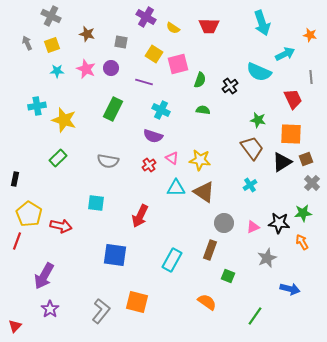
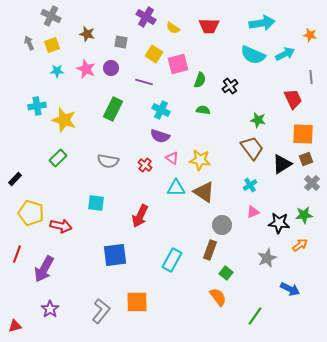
cyan arrow at (262, 23): rotated 80 degrees counterclockwise
gray arrow at (27, 43): moved 2 px right
cyan semicircle at (259, 72): moved 6 px left, 17 px up
orange square at (291, 134): moved 12 px right
purple semicircle at (153, 136): moved 7 px right
black triangle at (282, 162): moved 2 px down
red cross at (149, 165): moved 4 px left; rotated 16 degrees counterclockwise
black rectangle at (15, 179): rotated 32 degrees clockwise
green star at (303, 213): moved 1 px right, 2 px down
yellow pentagon at (29, 214): moved 2 px right, 1 px up; rotated 15 degrees counterclockwise
gray circle at (224, 223): moved 2 px left, 2 px down
pink triangle at (253, 227): moved 15 px up
red line at (17, 241): moved 13 px down
orange arrow at (302, 242): moved 2 px left, 3 px down; rotated 84 degrees clockwise
blue square at (115, 255): rotated 15 degrees counterclockwise
purple arrow at (44, 276): moved 7 px up
green square at (228, 276): moved 2 px left, 3 px up; rotated 16 degrees clockwise
blue arrow at (290, 289): rotated 12 degrees clockwise
orange square at (137, 302): rotated 15 degrees counterclockwise
orange semicircle at (207, 302): moved 11 px right, 5 px up; rotated 18 degrees clockwise
red triangle at (15, 326): rotated 32 degrees clockwise
